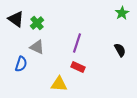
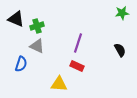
green star: rotated 24 degrees clockwise
black triangle: rotated 12 degrees counterclockwise
green cross: moved 3 px down; rotated 24 degrees clockwise
purple line: moved 1 px right
gray triangle: moved 1 px up
red rectangle: moved 1 px left, 1 px up
